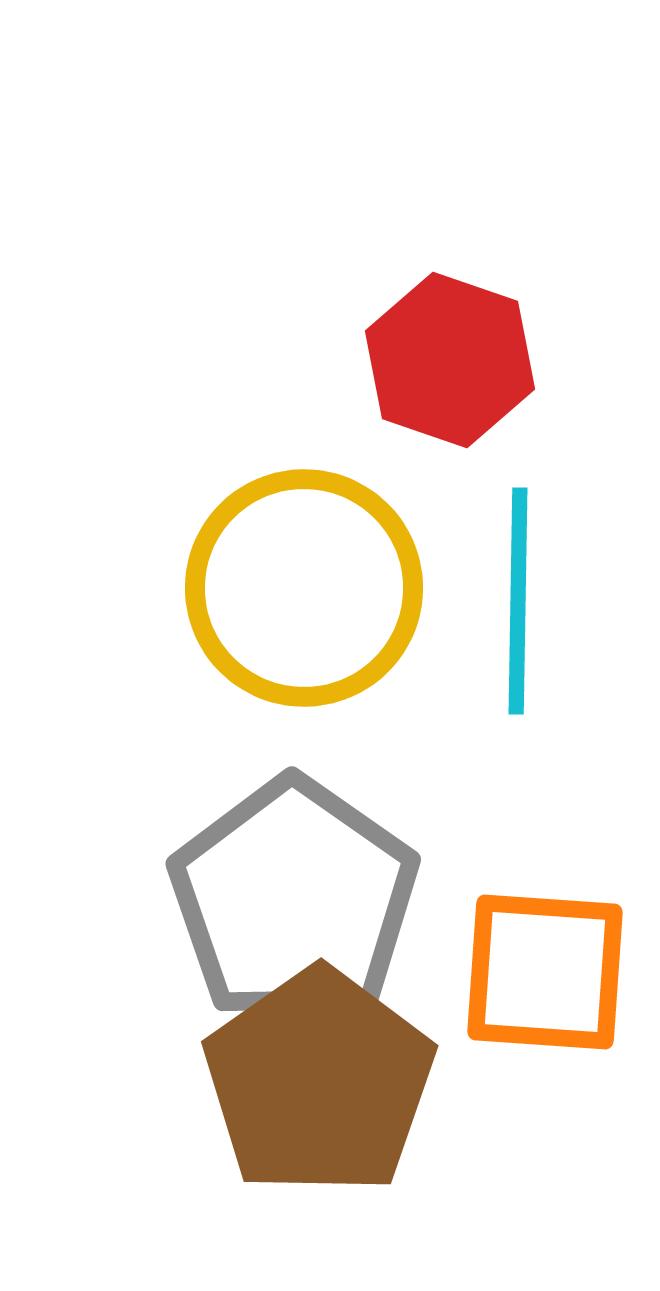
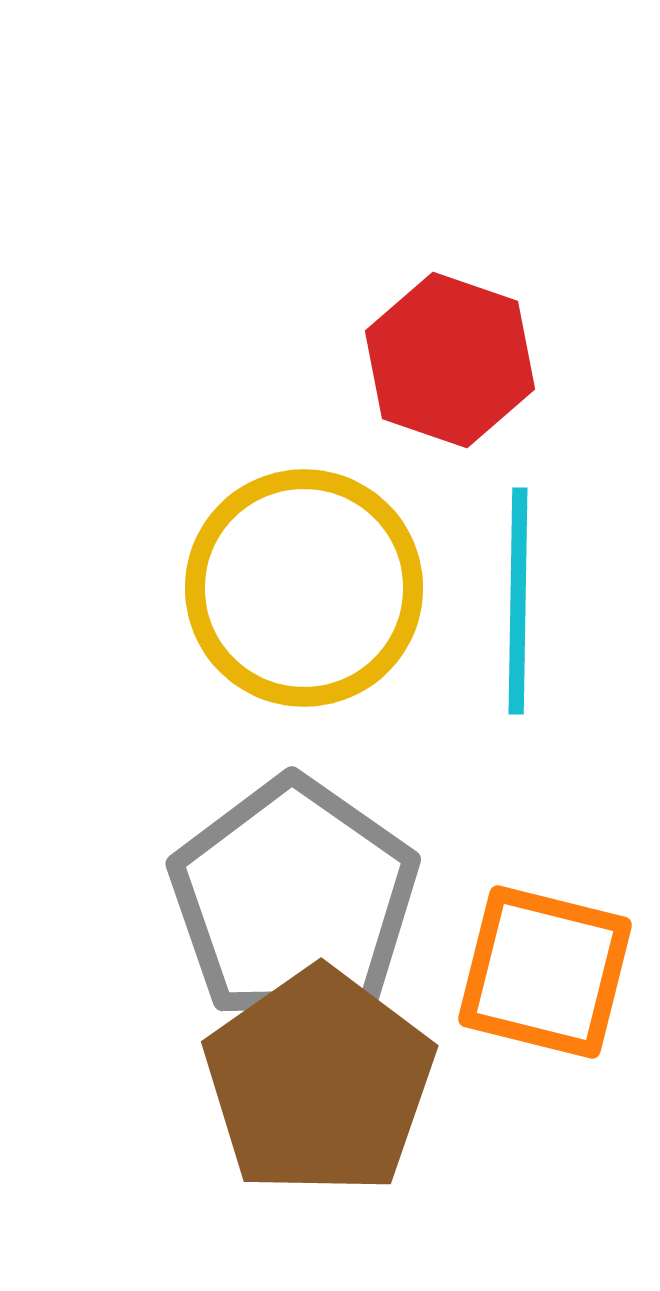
orange square: rotated 10 degrees clockwise
